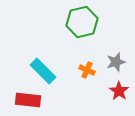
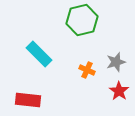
green hexagon: moved 2 px up
cyan rectangle: moved 4 px left, 17 px up
